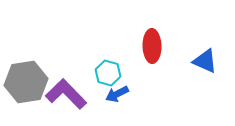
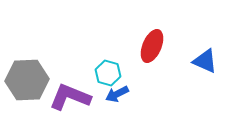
red ellipse: rotated 24 degrees clockwise
gray hexagon: moved 1 px right, 2 px up; rotated 6 degrees clockwise
purple L-shape: moved 4 px right, 3 px down; rotated 24 degrees counterclockwise
